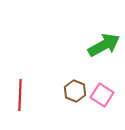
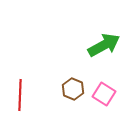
brown hexagon: moved 2 px left, 2 px up
pink square: moved 2 px right, 1 px up
